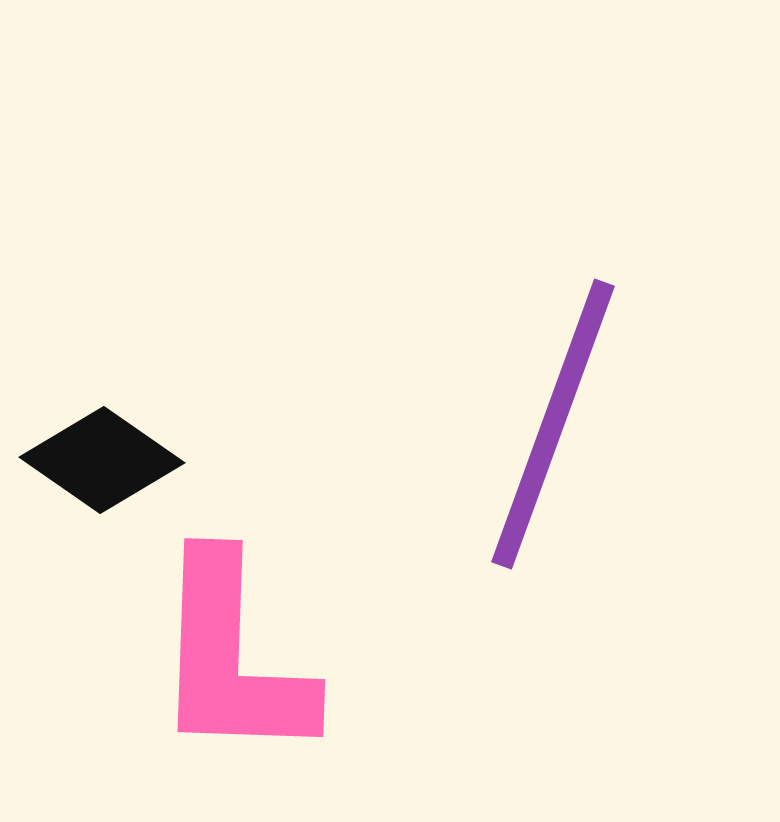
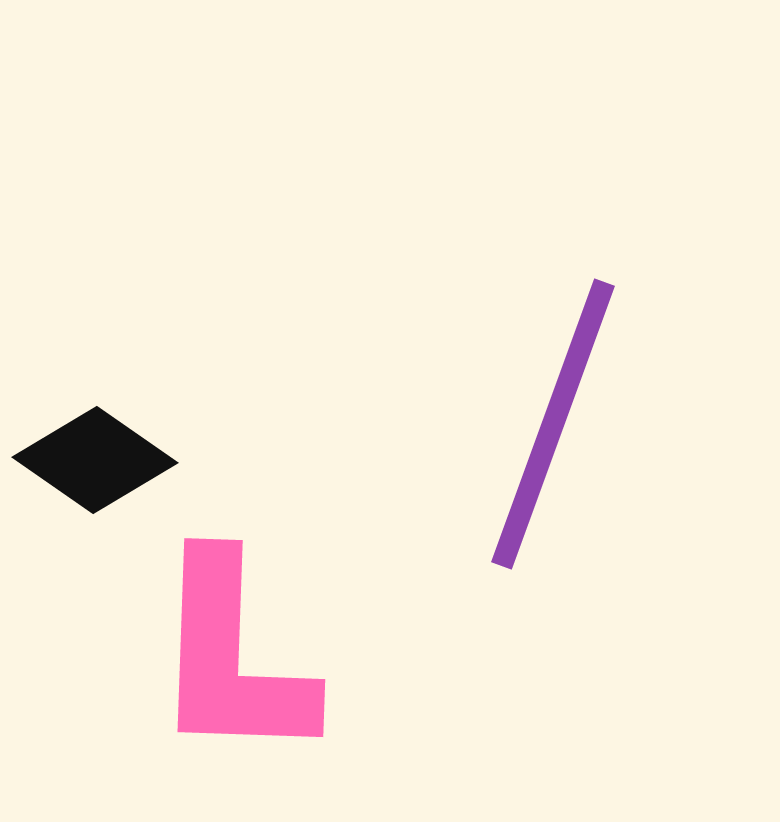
black diamond: moved 7 px left
